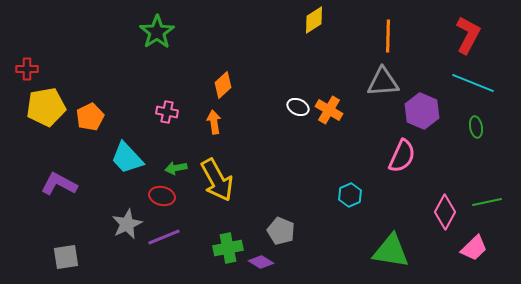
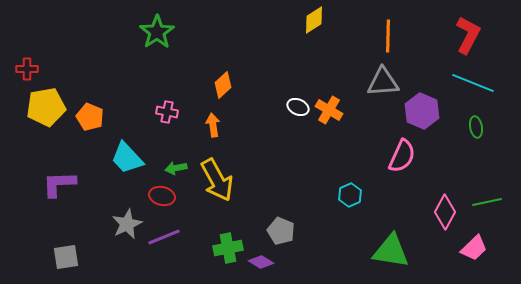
orange pentagon: rotated 24 degrees counterclockwise
orange arrow: moved 1 px left, 3 px down
purple L-shape: rotated 30 degrees counterclockwise
